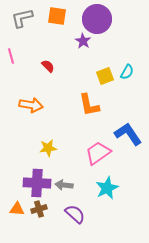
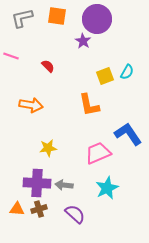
pink line: rotated 56 degrees counterclockwise
pink trapezoid: rotated 12 degrees clockwise
